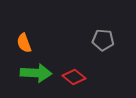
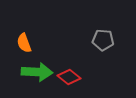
green arrow: moved 1 px right, 1 px up
red diamond: moved 5 px left
